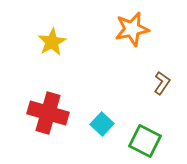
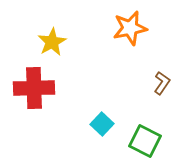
orange star: moved 2 px left, 1 px up
red cross: moved 14 px left, 25 px up; rotated 18 degrees counterclockwise
